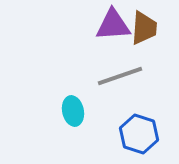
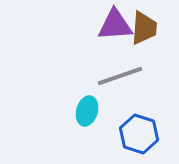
purple triangle: moved 2 px right
cyan ellipse: moved 14 px right; rotated 28 degrees clockwise
